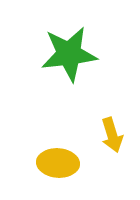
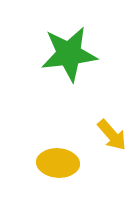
yellow arrow: rotated 24 degrees counterclockwise
